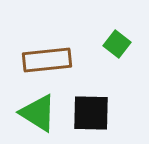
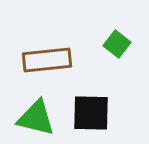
green triangle: moved 2 px left, 5 px down; rotated 18 degrees counterclockwise
